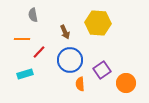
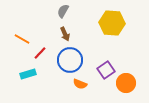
gray semicircle: moved 30 px right, 4 px up; rotated 40 degrees clockwise
yellow hexagon: moved 14 px right
brown arrow: moved 2 px down
orange line: rotated 28 degrees clockwise
red line: moved 1 px right, 1 px down
purple square: moved 4 px right
cyan rectangle: moved 3 px right
orange semicircle: rotated 64 degrees counterclockwise
